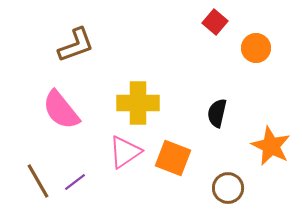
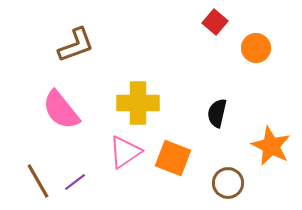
brown circle: moved 5 px up
